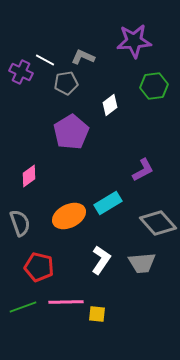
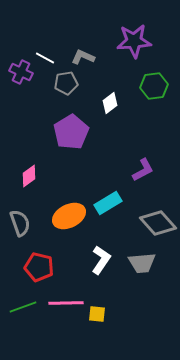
white line: moved 2 px up
white diamond: moved 2 px up
pink line: moved 1 px down
